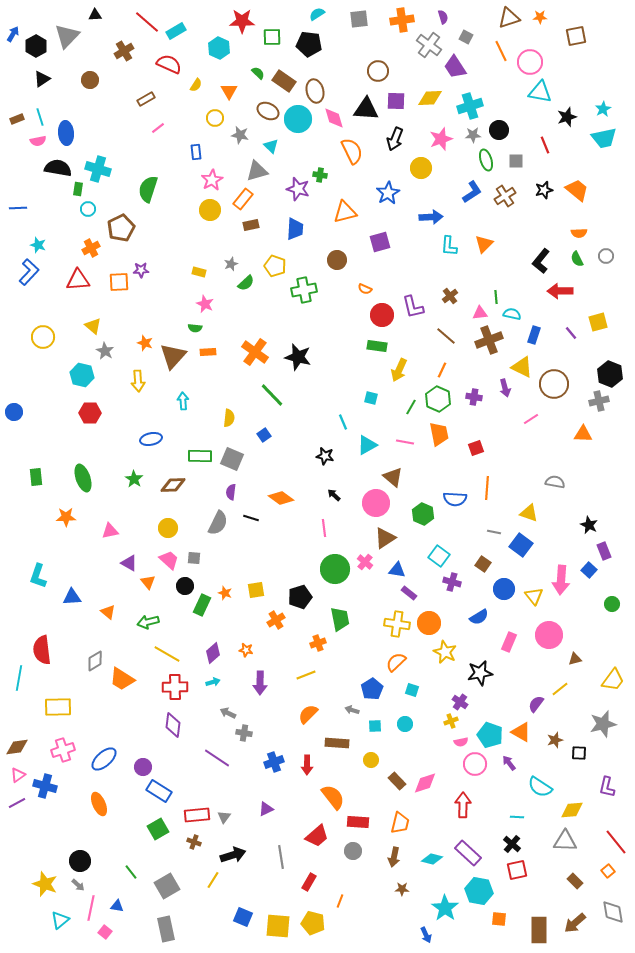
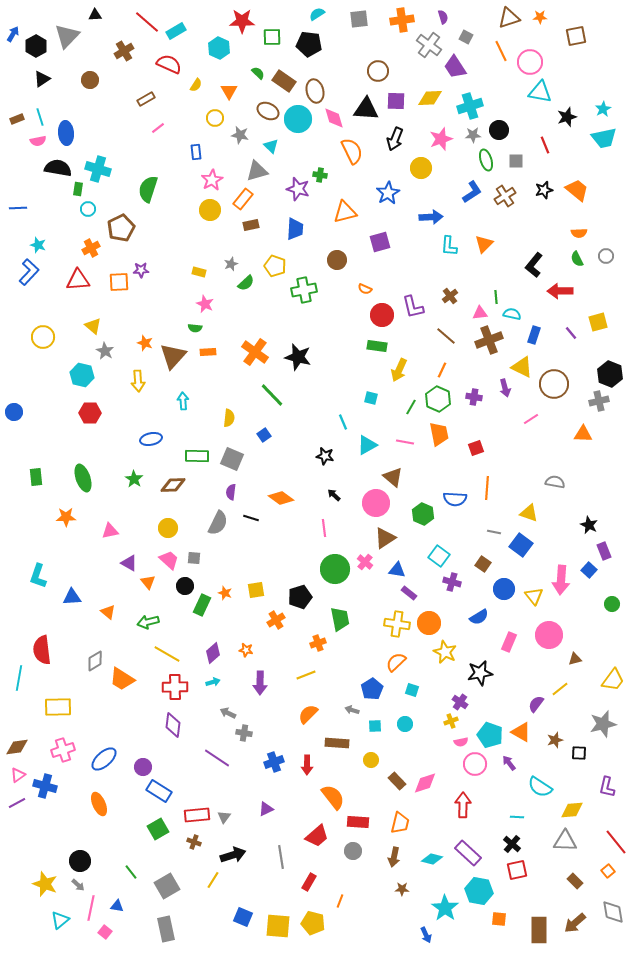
black L-shape at (541, 261): moved 7 px left, 4 px down
green rectangle at (200, 456): moved 3 px left
